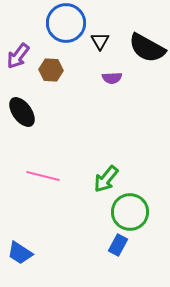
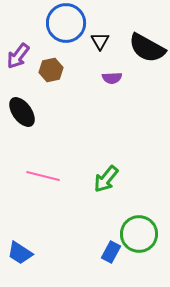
brown hexagon: rotated 15 degrees counterclockwise
green circle: moved 9 px right, 22 px down
blue rectangle: moved 7 px left, 7 px down
